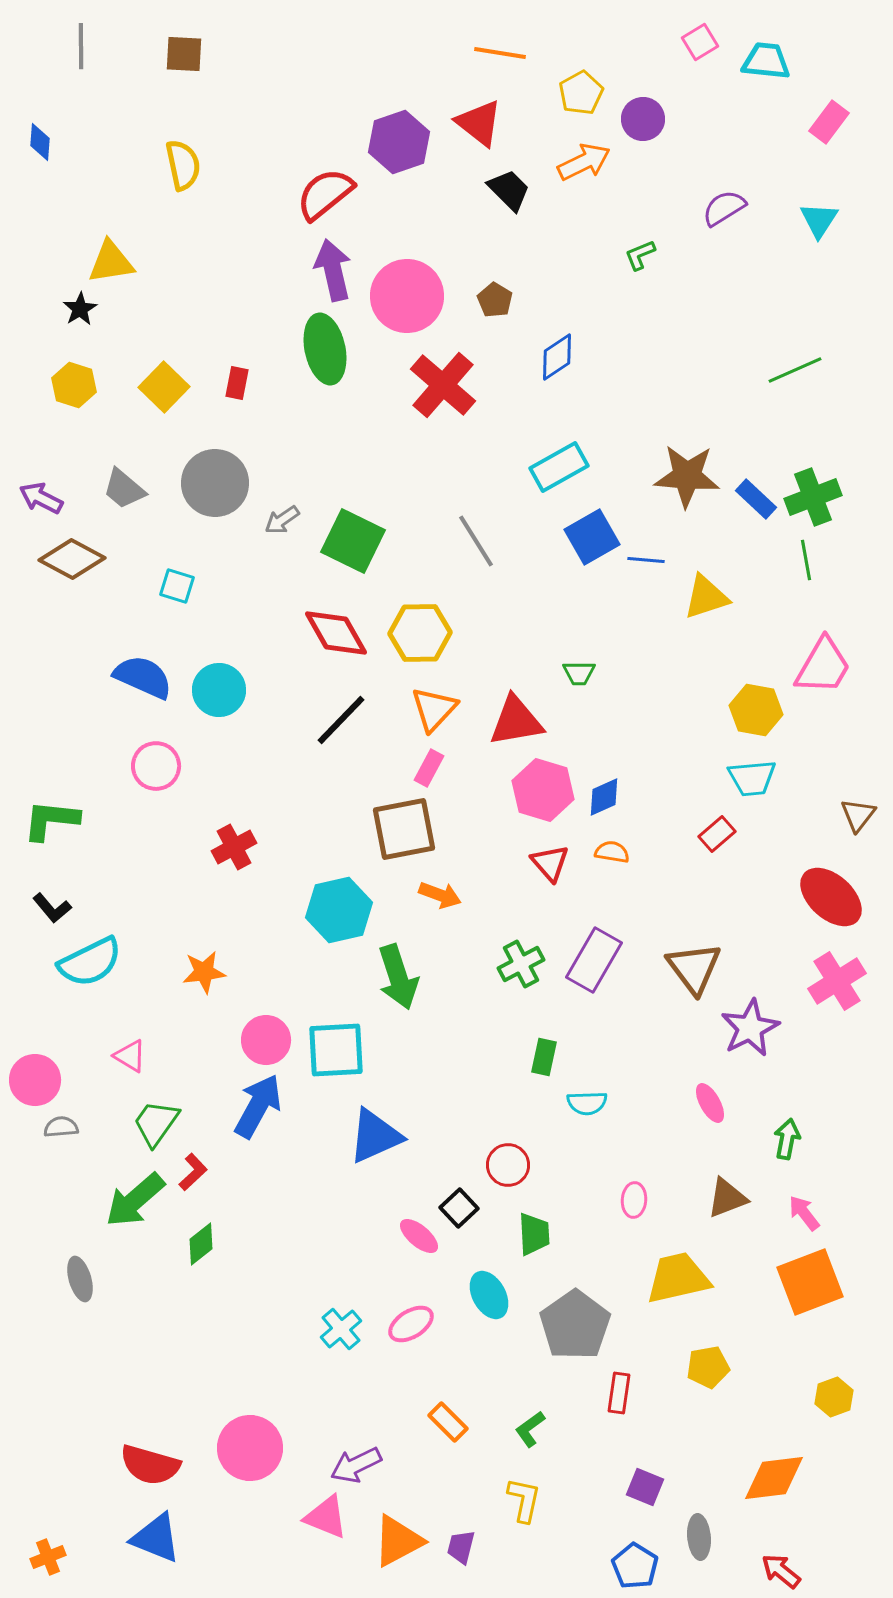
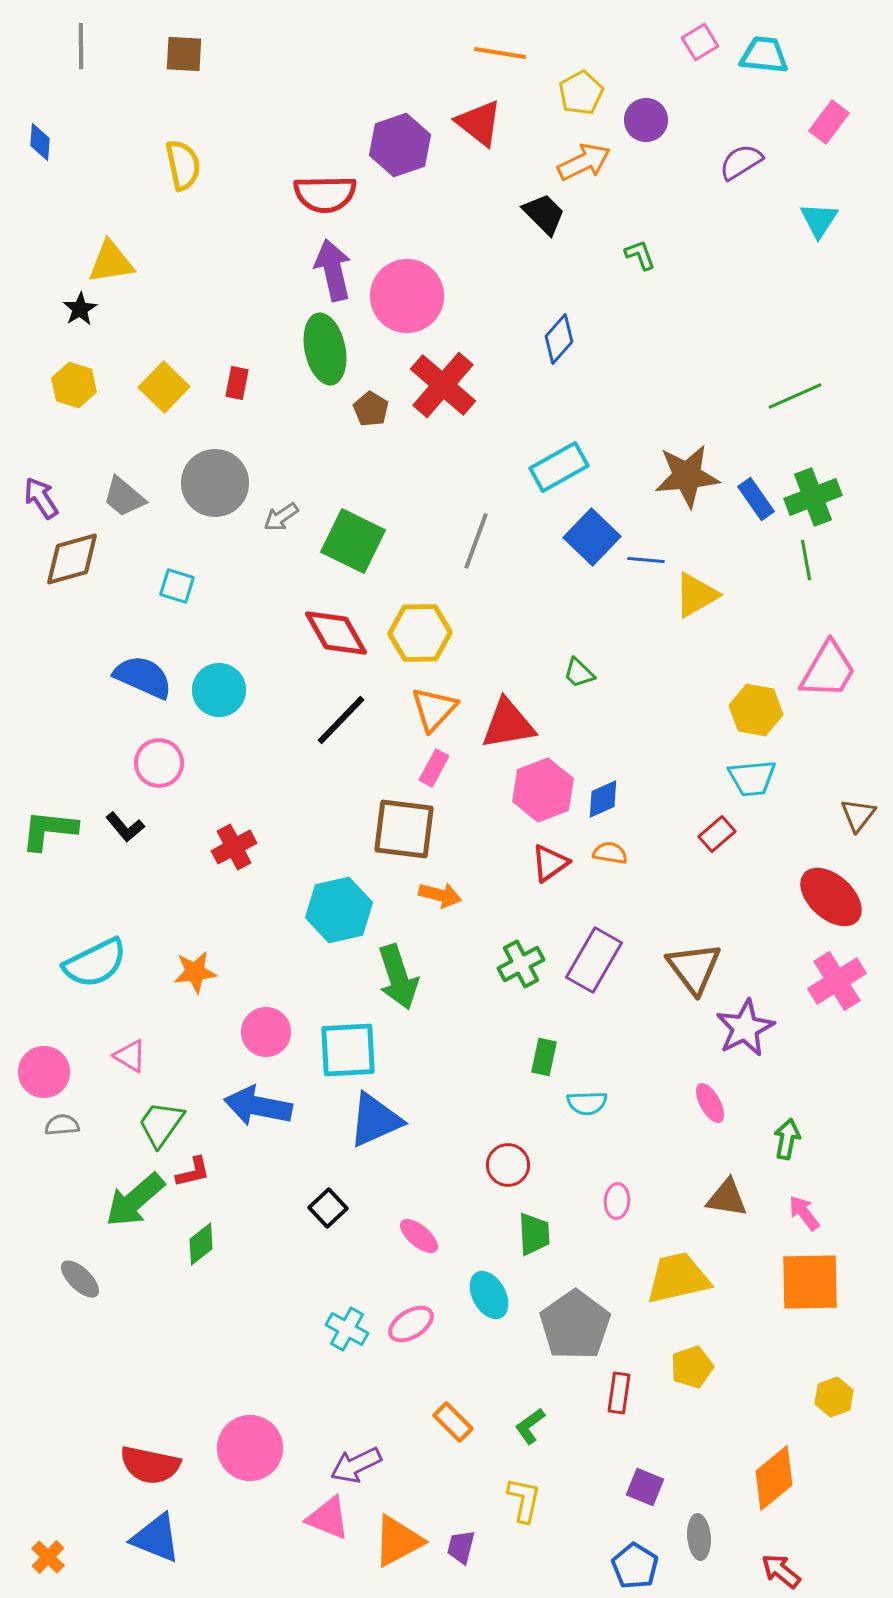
cyan trapezoid at (766, 61): moved 2 px left, 6 px up
purple circle at (643, 119): moved 3 px right, 1 px down
purple hexagon at (399, 142): moved 1 px right, 3 px down
black trapezoid at (509, 190): moved 35 px right, 24 px down
red semicircle at (325, 194): rotated 142 degrees counterclockwise
purple semicircle at (724, 208): moved 17 px right, 46 px up
green L-shape at (640, 255): rotated 92 degrees clockwise
brown pentagon at (495, 300): moved 124 px left, 109 px down
blue diamond at (557, 357): moved 2 px right, 18 px up; rotated 15 degrees counterclockwise
green line at (795, 370): moved 26 px down
brown star at (687, 476): rotated 10 degrees counterclockwise
gray trapezoid at (124, 489): moved 8 px down
purple arrow at (41, 498): rotated 30 degrees clockwise
blue rectangle at (756, 499): rotated 12 degrees clockwise
gray arrow at (282, 520): moved 1 px left, 3 px up
blue square at (592, 537): rotated 16 degrees counterclockwise
gray line at (476, 541): rotated 52 degrees clockwise
brown diamond at (72, 559): rotated 44 degrees counterclockwise
yellow triangle at (706, 597): moved 10 px left, 2 px up; rotated 12 degrees counterclockwise
pink trapezoid at (823, 666): moved 5 px right, 4 px down
green trapezoid at (579, 673): rotated 44 degrees clockwise
red triangle at (516, 721): moved 8 px left, 3 px down
pink circle at (156, 766): moved 3 px right, 3 px up
pink rectangle at (429, 768): moved 5 px right
pink hexagon at (543, 790): rotated 22 degrees clockwise
blue diamond at (604, 797): moved 1 px left, 2 px down
green L-shape at (51, 820): moved 2 px left, 10 px down
brown square at (404, 829): rotated 18 degrees clockwise
orange semicircle at (612, 852): moved 2 px left, 1 px down
red triangle at (550, 863): rotated 36 degrees clockwise
orange arrow at (440, 895): rotated 6 degrees counterclockwise
black L-shape at (52, 908): moved 73 px right, 81 px up
cyan semicircle at (90, 962): moved 5 px right, 1 px down
orange star at (204, 972): moved 9 px left
purple star at (750, 1028): moved 5 px left
pink circle at (266, 1040): moved 8 px up
cyan square at (336, 1050): moved 12 px right
pink circle at (35, 1080): moved 9 px right, 8 px up
blue arrow at (258, 1106): rotated 108 degrees counterclockwise
green trapezoid at (156, 1123): moved 5 px right, 1 px down
gray semicircle at (61, 1127): moved 1 px right, 2 px up
blue triangle at (375, 1136): moved 16 px up
red L-shape at (193, 1172): rotated 30 degrees clockwise
brown triangle at (727, 1198): rotated 30 degrees clockwise
pink ellipse at (634, 1200): moved 17 px left, 1 px down
black square at (459, 1208): moved 131 px left
gray ellipse at (80, 1279): rotated 30 degrees counterclockwise
orange square at (810, 1282): rotated 20 degrees clockwise
cyan cross at (341, 1329): moved 6 px right; rotated 21 degrees counterclockwise
yellow pentagon at (708, 1367): moved 16 px left; rotated 9 degrees counterclockwise
orange rectangle at (448, 1422): moved 5 px right
green L-shape at (530, 1429): moved 3 px up
red semicircle at (150, 1465): rotated 4 degrees counterclockwise
orange diamond at (774, 1478): rotated 32 degrees counterclockwise
pink triangle at (326, 1517): moved 2 px right, 1 px down
orange cross at (48, 1557): rotated 24 degrees counterclockwise
